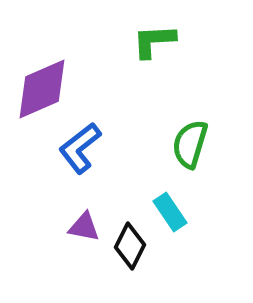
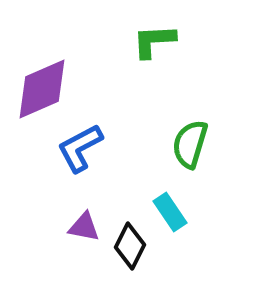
blue L-shape: rotated 10 degrees clockwise
